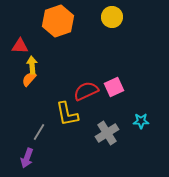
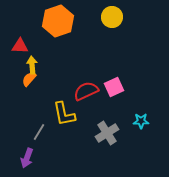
yellow L-shape: moved 3 px left
